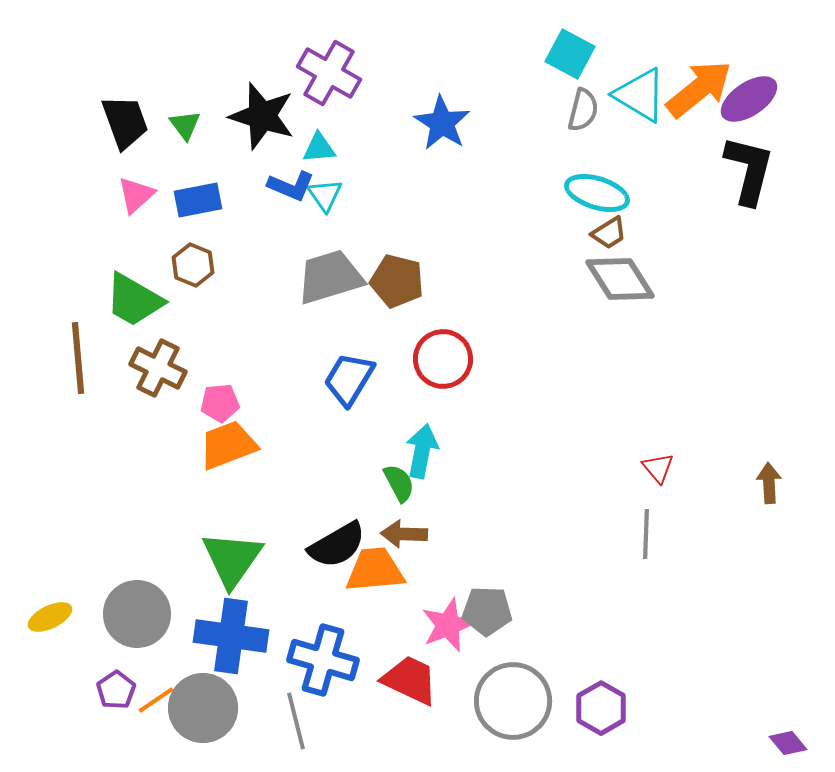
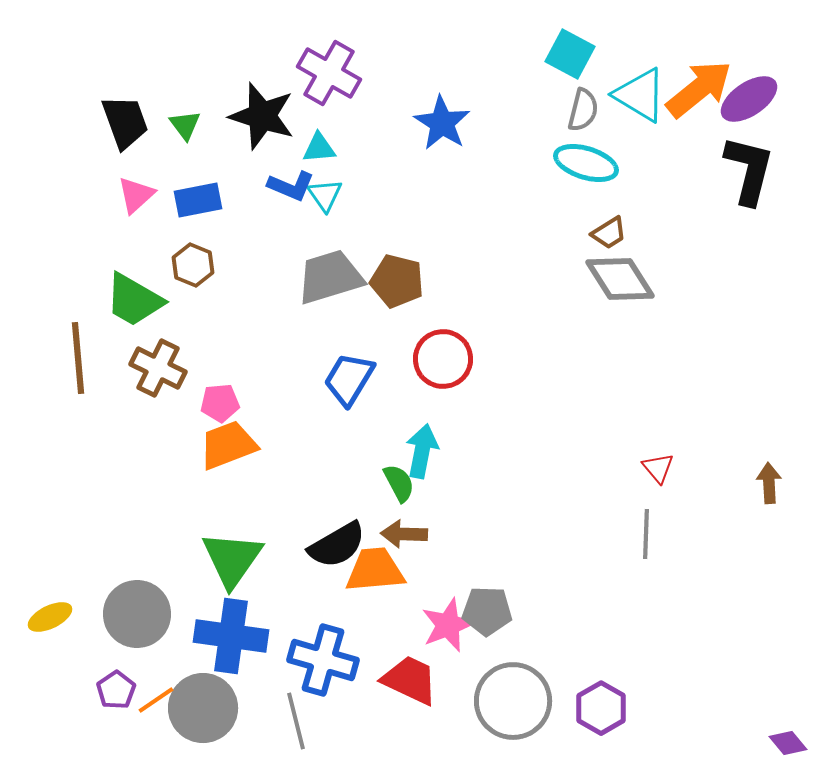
cyan ellipse at (597, 193): moved 11 px left, 30 px up
